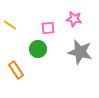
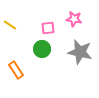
green circle: moved 4 px right
